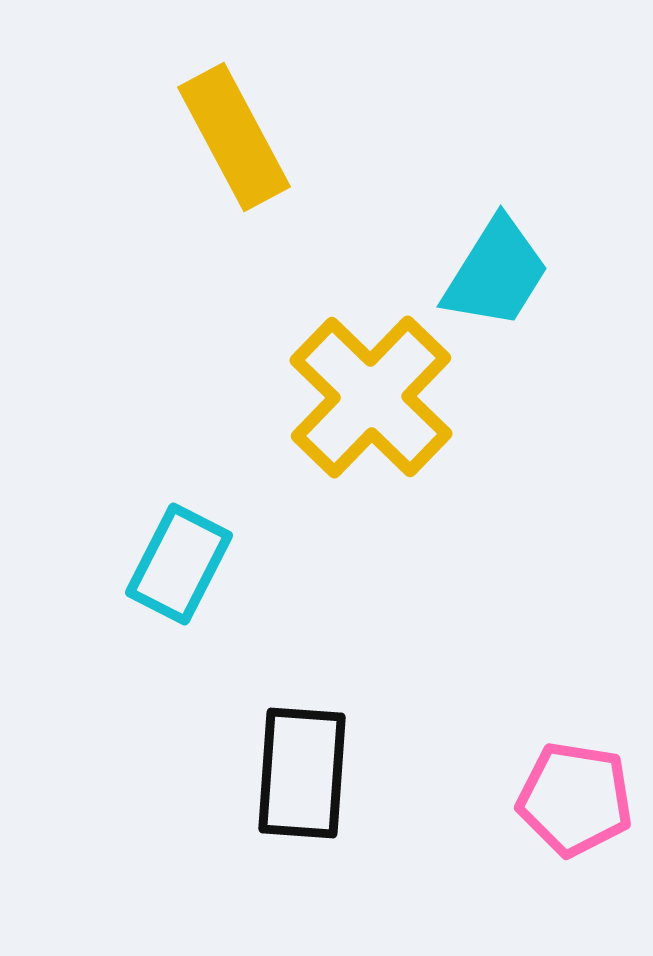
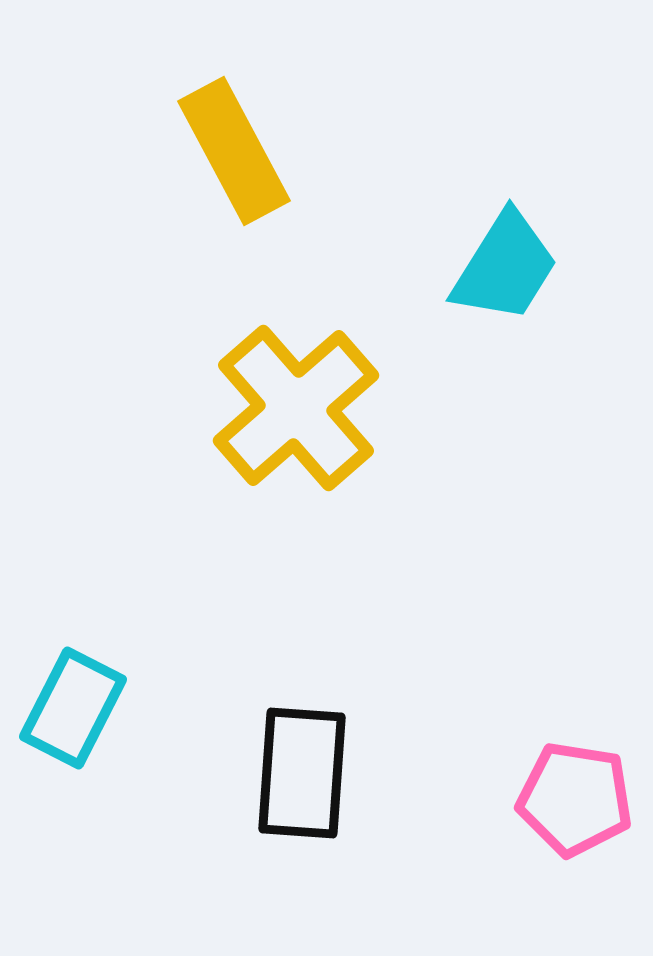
yellow rectangle: moved 14 px down
cyan trapezoid: moved 9 px right, 6 px up
yellow cross: moved 75 px left, 11 px down; rotated 5 degrees clockwise
cyan rectangle: moved 106 px left, 144 px down
